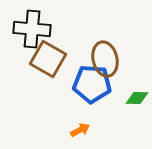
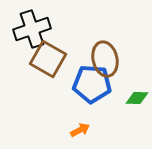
black cross: rotated 24 degrees counterclockwise
